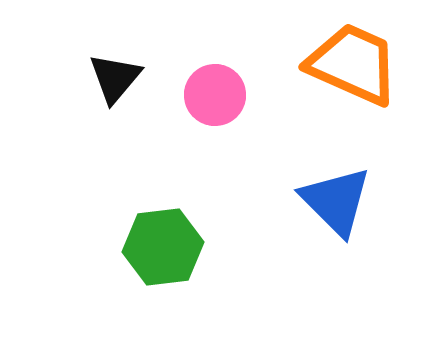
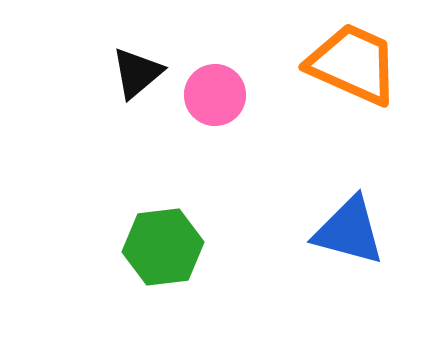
black triangle: moved 22 px right, 5 px up; rotated 10 degrees clockwise
blue triangle: moved 13 px right, 30 px down; rotated 30 degrees counterclockwise
